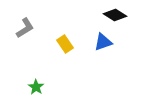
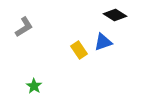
gray L-shape: moved 1 px left, 1 px up
yellow rectangle: moved 14 px right, 6 px down
green star: moved 2 px left, 1 px up
